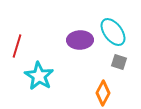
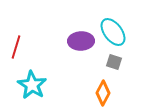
purple ellipse: moved 1 px right, 1 px down
red line: moved 1 px left, 1 px down
gray square: moved 5 px left
cyan star: moved 7 px left, 9 px down
